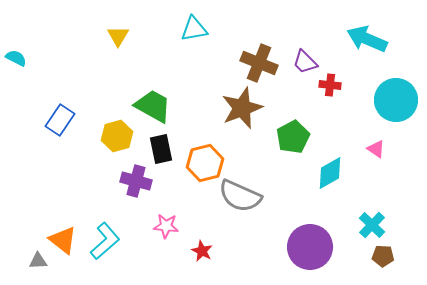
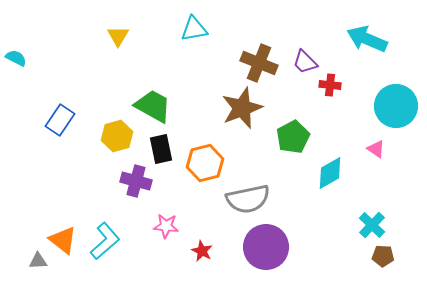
cyan circle: moved 6 px down
gray semicircle: moved 8 px right, 3 px down; rotated 36 degrees counterclockwise
purple circle: moved 44 px left
